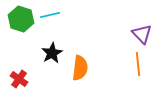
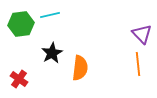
green hexagon: moved 5 px down; rotated 25 degrees counterclockwise
